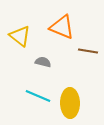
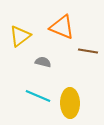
yellow triangle: rotated 45 degrees clockwise
